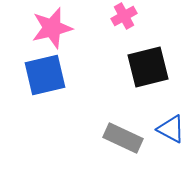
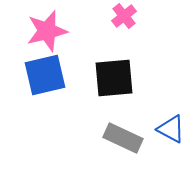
pink cross: rotated 10 degrees counterclockwise
pink star: moved 5 px left, 3 px down
black square: moved 34 px left, 11 px down; rotated 9 degrees clockwise
